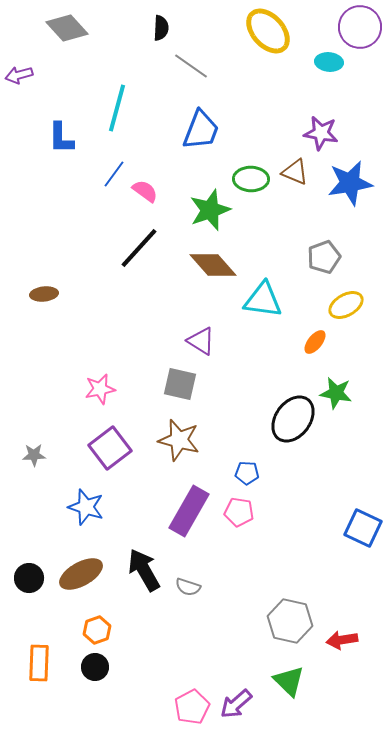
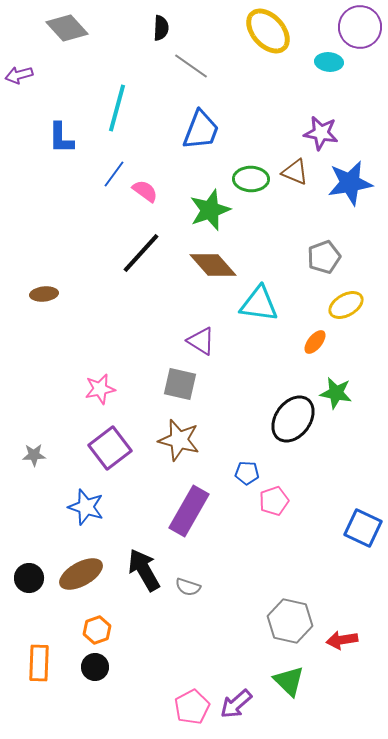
black line at (139, 248): moved 2 px right, 5 px down
cyan triangle at (263, 300): moved 4 px left, 4 px down
pink pentagon at (239, 512): moved 35 px right, 11 px up; rotated 28 degrees counterclockwise
